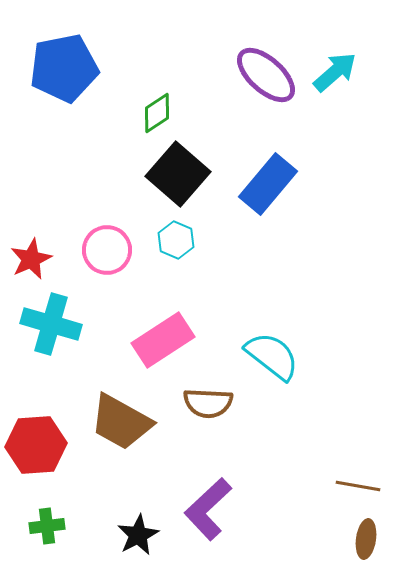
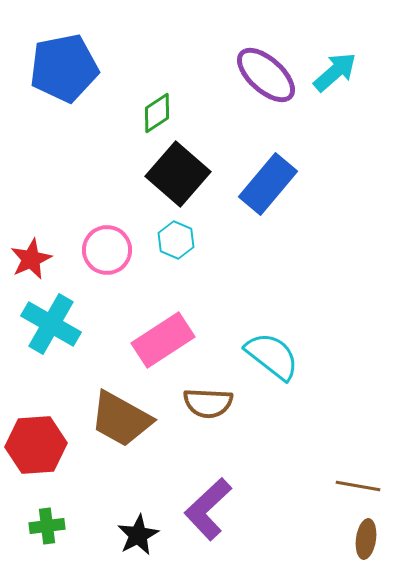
cyan cross: rotated 14 degrees clockwise
brown trapezoid: moved 3 px up
